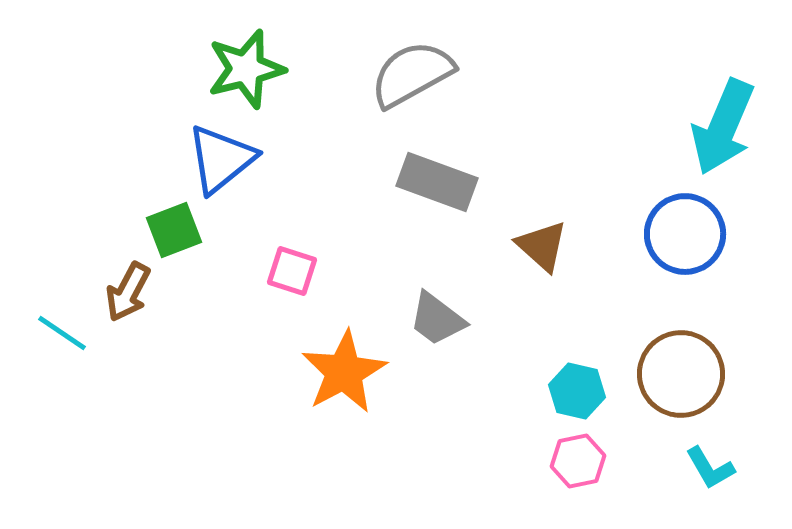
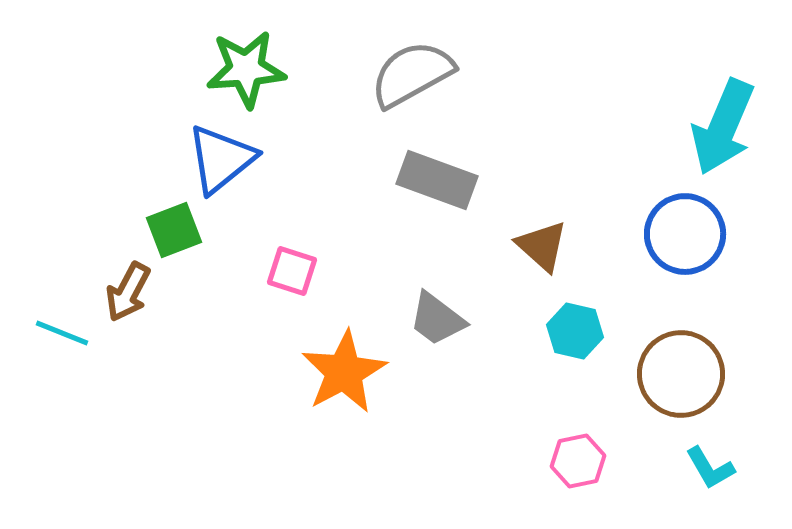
green star: rotated 10 degrees clockwise
gray rectangle: moved 2 px up
cyan line: rotated 12 degrees counterclockwise
cyan hexagon: moved 2 px left, 60 px up
